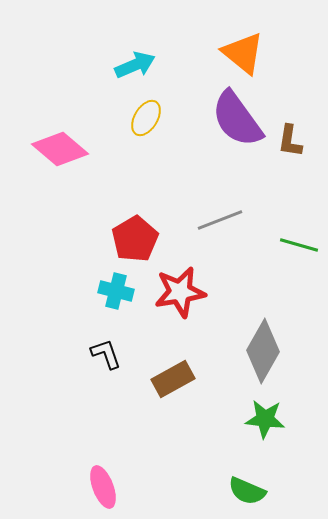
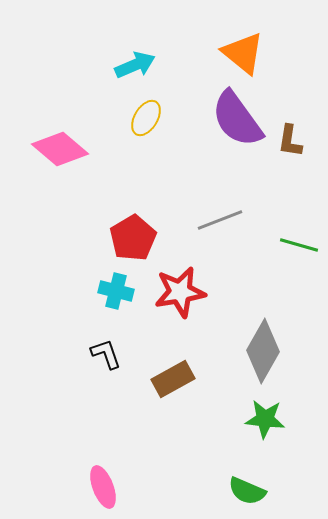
red pentagon: moved 2 px left, 1 px up
